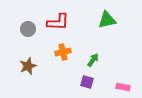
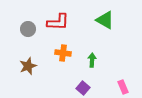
green triangle: moved 2 px left; rotated 42 degrees clockwise
orange cross: moved 1 px down; rotated 21 degrees clockwise
green arrow: moved 1 px left; rotated 32 degrees counterclockwise
purple square: moved 4 px left, 6 px down; rotated 24 degrees clockwise
pink rectangle: rotated 56 degrees clockwise
